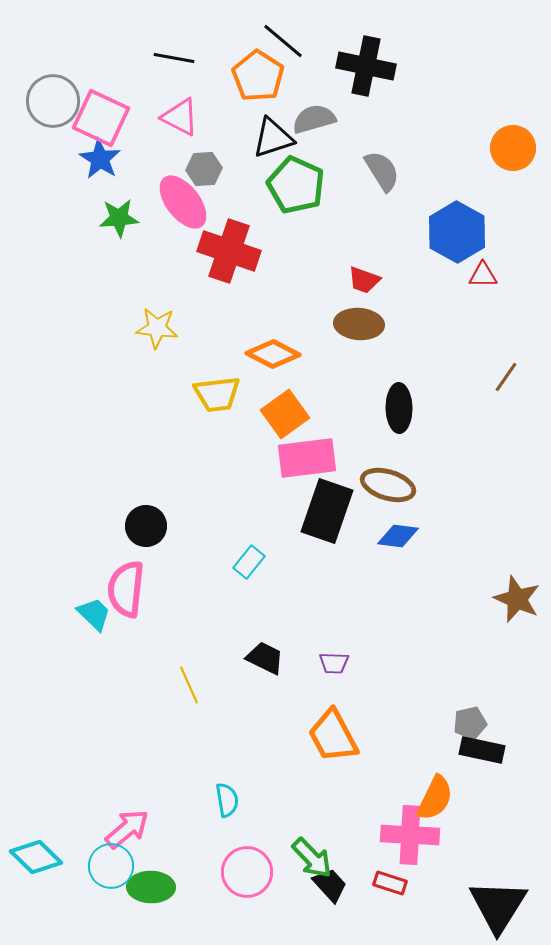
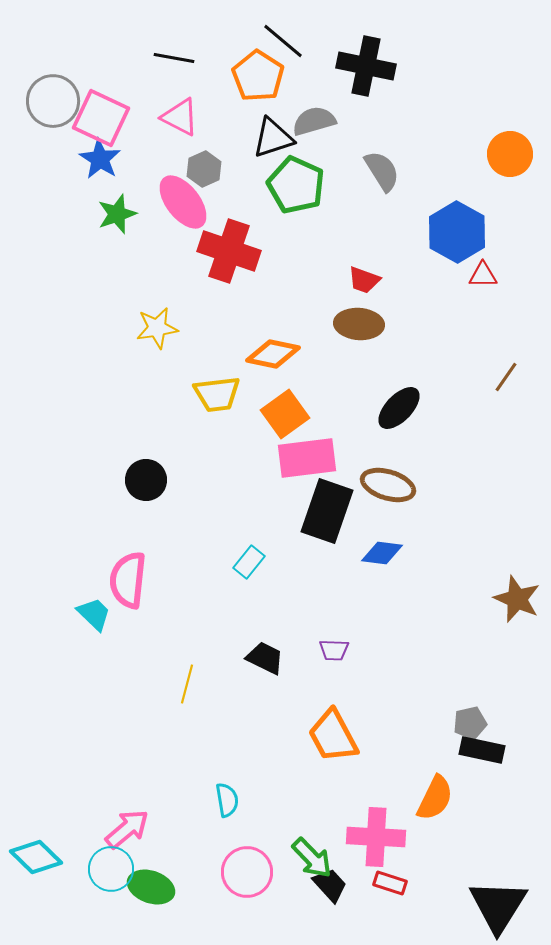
gray semicircle at (314, 119): moved 2 px down
orange circle at (513, 148): moved 3 px left, 6 px down
gray hexagon at (204, 169): rotated 20 degrees counterclockwise
green star at (119, 218): moved 2 px left, 4 px up; rotated 15 degrees counterclockwise
yellow star at (157, 328): rotated 15 degrees counterclockwise
orange diamond at (273, 354): rotated 16 degrees counterclockwise
black ellipse at (399, 408): rotated 45 degrees clockwise
black circle at (146, 526): moved 46 px up
blue diamond at (398, 536): moved 16 px left, 17 px down
pink semicircle at (126, 589): moved 2 px right, 9 px up
purple trapezoid at (334, 663): moved 13 px up
yellow line at (189, 685): moved 2 px left, 1 px up; rotated 39 degrees clockwise
pink cross at (410, 835): moved 34 px left, 2 px down
cyan circle at (111, 866): moved 3 px down
green ellipse at (151, 887): rotated 18 degrees clockwise
